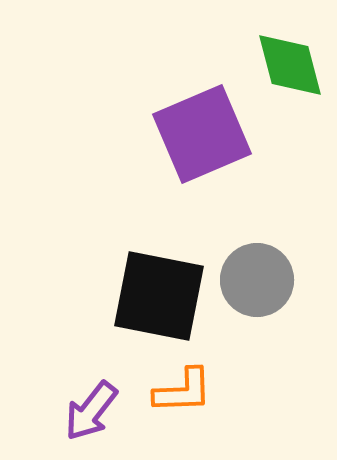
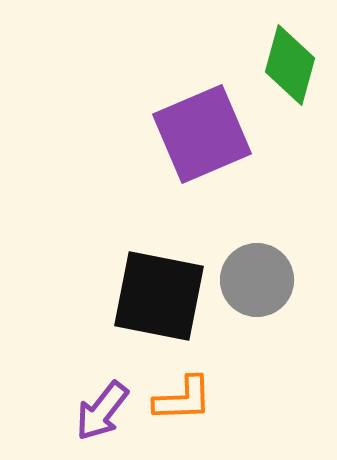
green diamond: rotated 30 degrees clockwise
orange L-shape: moved 8 px down
purple arrow: moved 11 px right
